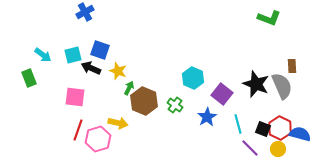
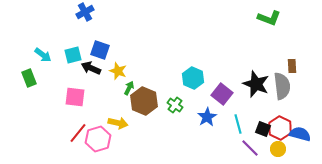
gray semicircle: rotated 16 degrees clockwise
red line: moved 3 px down; rotated 20 degrees clockwise
